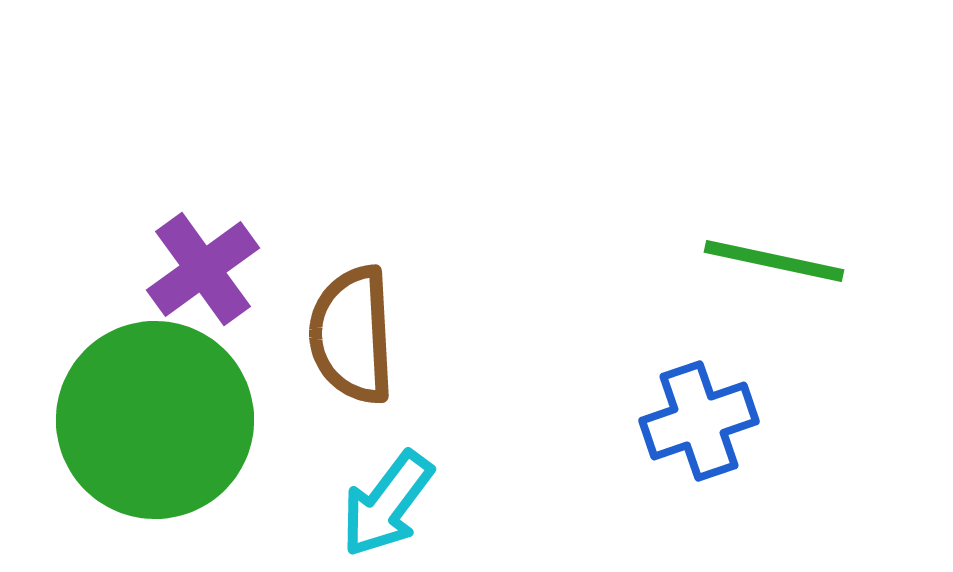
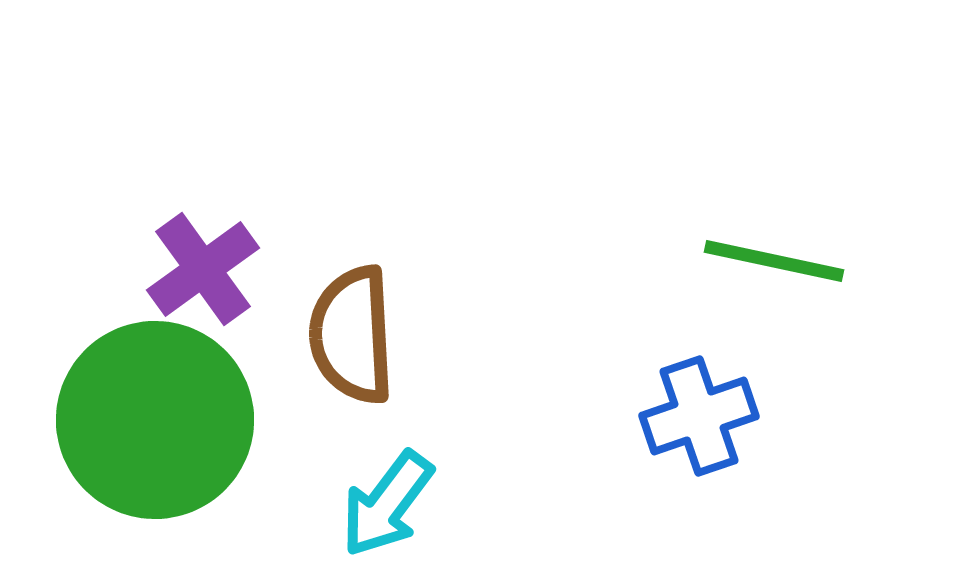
blue cross: moved 5 px up
